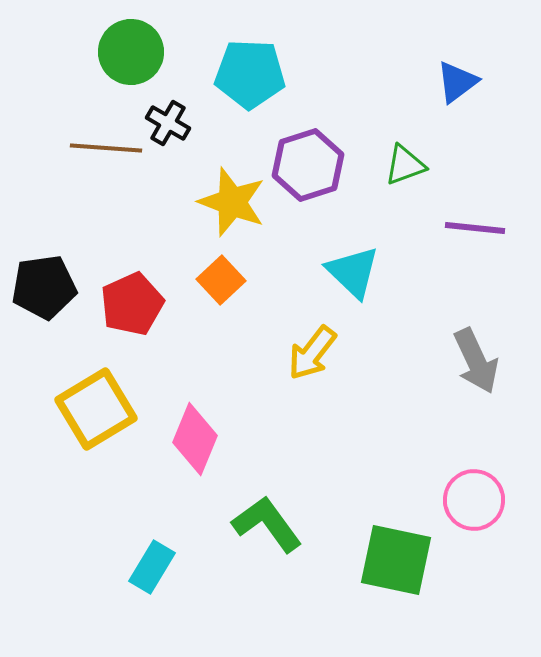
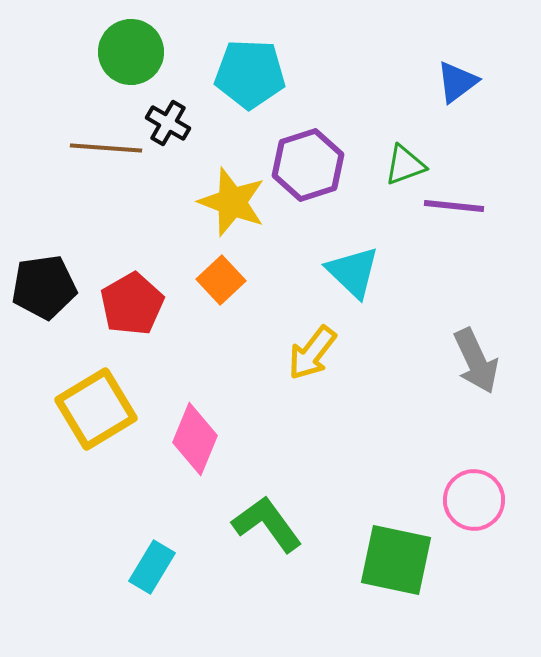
purple line: moved 21 px left, 22 px up
red pentagon: rotated 6 degrees counterclockwise
